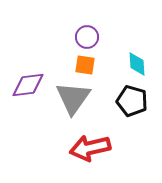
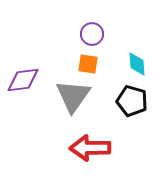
purple circle: moved 5 px right, 3 px up
orange square: moved 3 px right, 1 px up
purple diamond: moved 5 px left, 5 px up
gray triangle: moved 2 px up
red arrow: rotated 12 degrees clockwise
